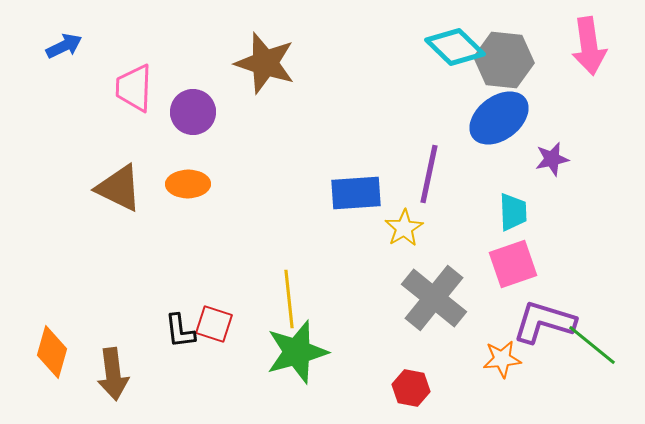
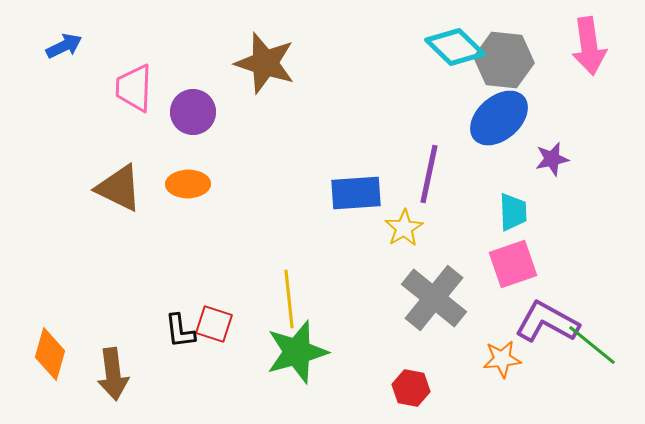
blue ellipse: rotated 4 degrees counterclockwise
purple L-shape: moved 3 px right; rotated 12 degrees clockwise
orange diamond: moved 2 px left, 2 px down
